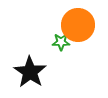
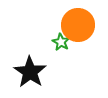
green star: rotated 30 degrees clockwise
